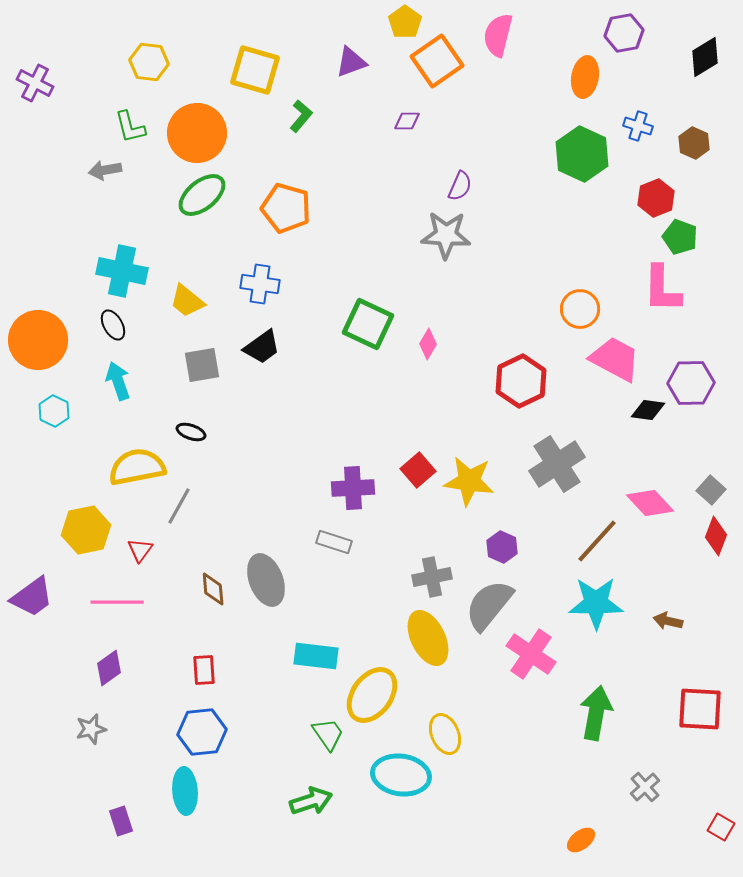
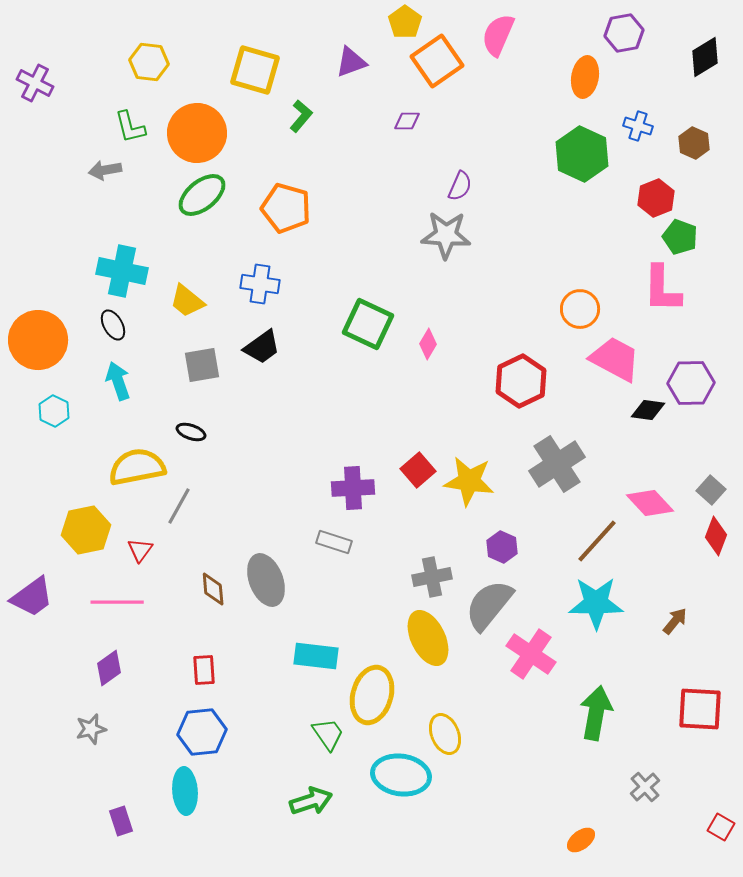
pink semicircle at (498, 35): rotated 9 degrees clockwise
brown arrow at (668, 621): moved 7 px right; rotated 116 degrees clockwise
yellow ellipse at (372, 695): rotated 20 degrees counterclockwise
